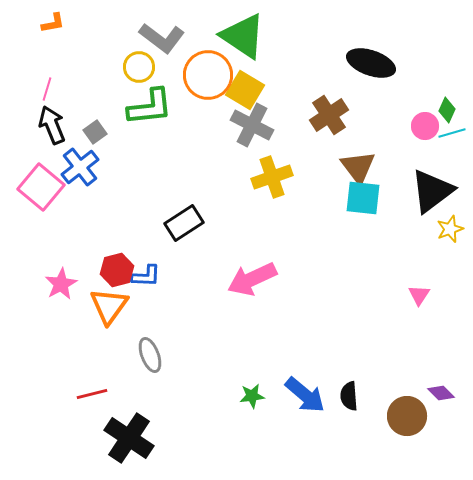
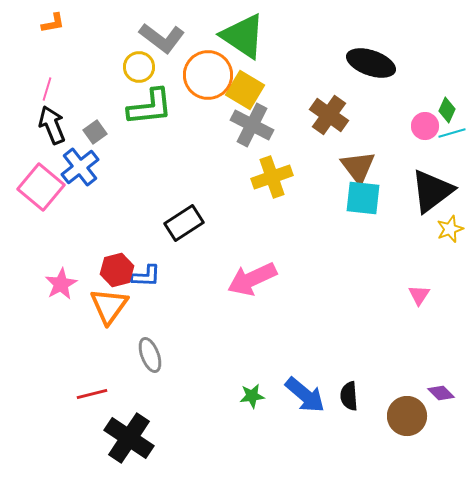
brown cross: rotated 21 degrees counterclockwise
